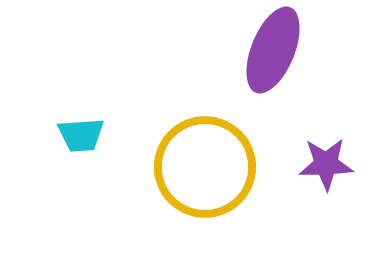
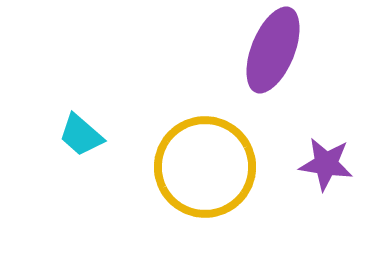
cyan trapezoid: rotated 45 degrees clockwise
purple star: rotated 10 degrees clockwise
